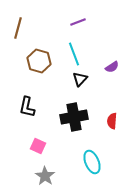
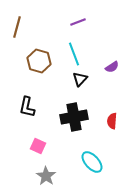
brown line: moved 1 px left, 1 px up
cyan ellipse: rotated 20 degrees counterclockwise
gray star: moved 1 px right
